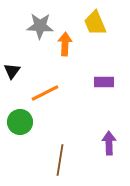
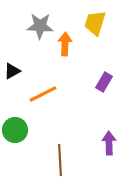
yellow trapezoid: rotated 40 degrees clockwise
black triangle: rotated 24 degrees clockwise
purple rectangle: rotated 60 degrees counterclockwise
orange line: moved 2 px left, 1 px down
green circle: moved 5 px left, 8 px down
brown line: rotated 12 degrees counterclockwise
